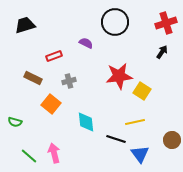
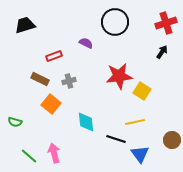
brown rectangle: moved 7 px right, 1 px down
